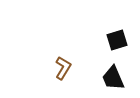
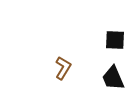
black square: moved 2 px left; rotated 20 degrees clockwise
